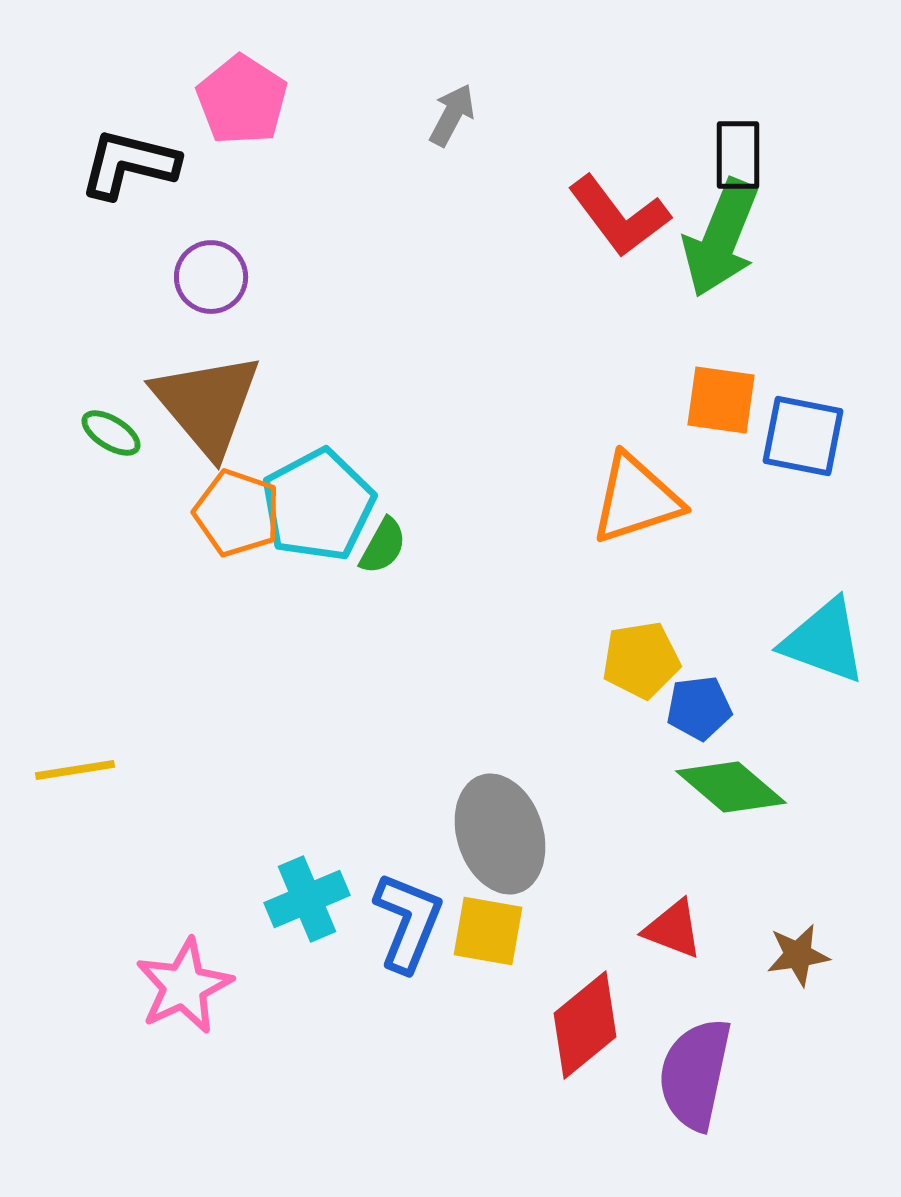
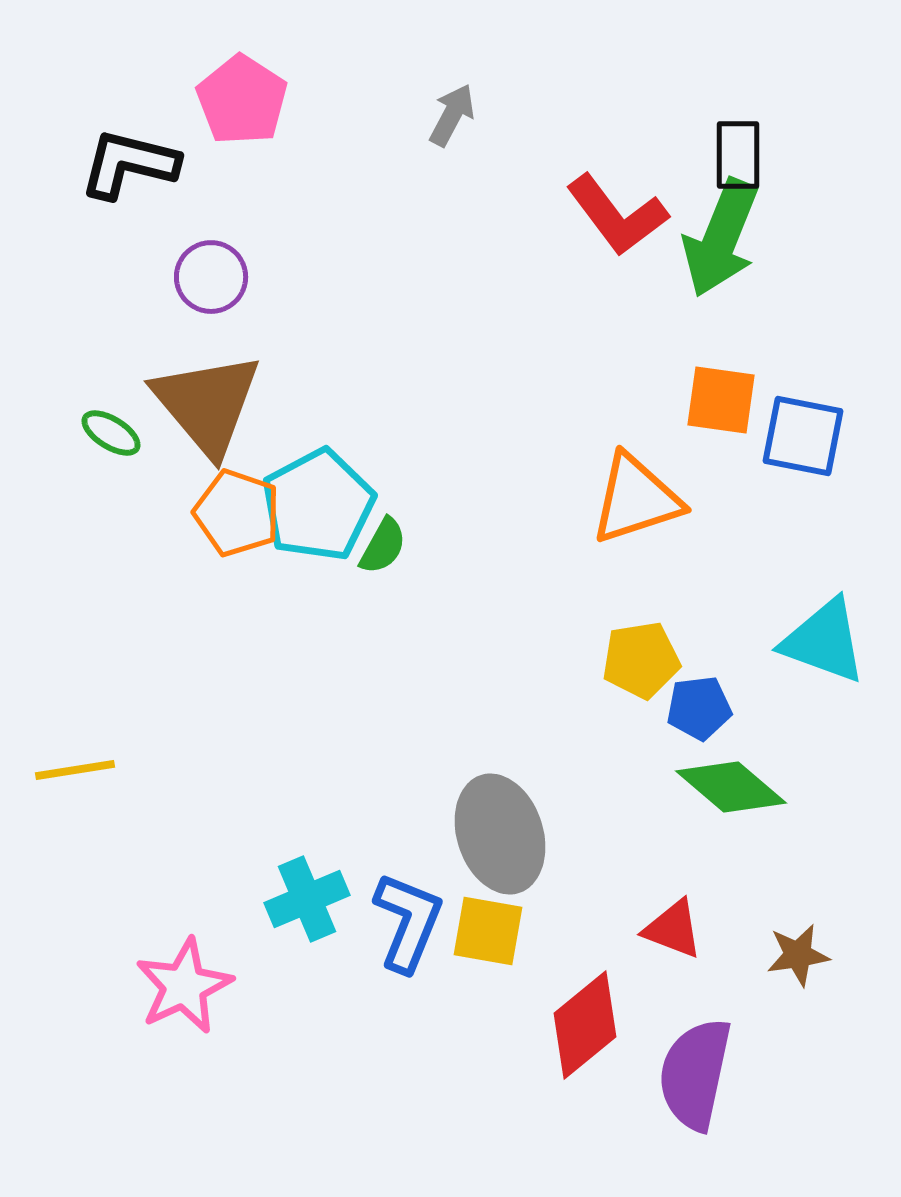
red L-shape: moved 2 px left, 1 px up
